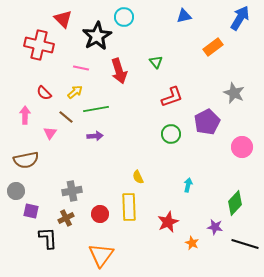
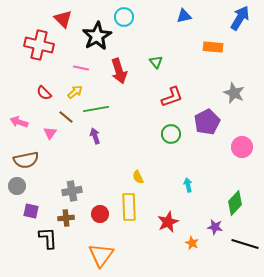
orange rectangle: rotated 42 degrees clockwise
pink arrow: moved 6 px left, 7 px down; rotated 72 degrees counterclockwise
purple arrow: rotated 105 degrees counterclockwise
cyan arrow: rotated 24 degrees counterclockwise
gray circle: moved 1 px right, 5 px up
brown cross: rotated 21 degrees clockwise
